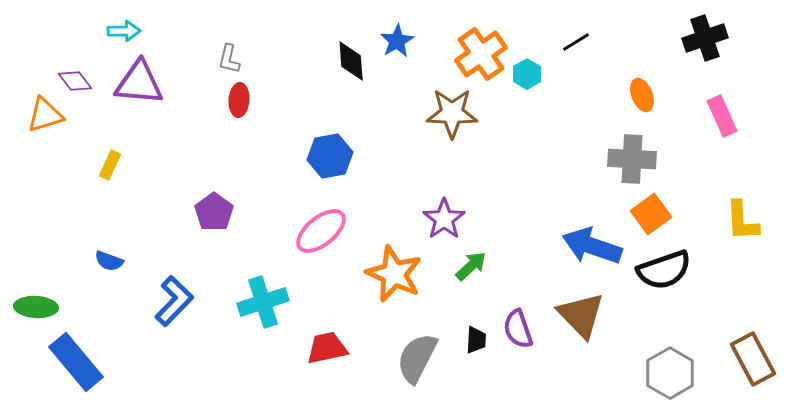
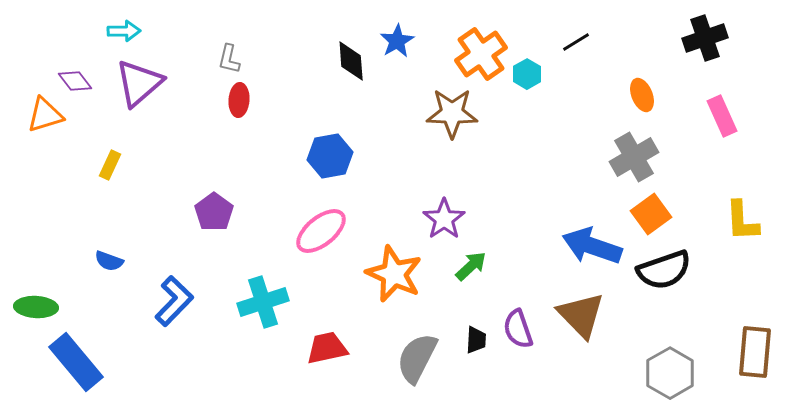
purple triangle: rotated 46 degrees counterclockwise
gray cross: moved 2 px right, 2 px up; rotated 33 degrees counterclockwise
brown rectangle: moved 2 px right, 7 px up; rotated 33 degrees clockwise
